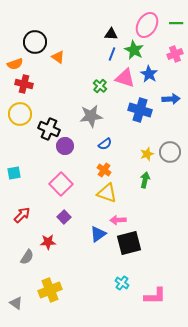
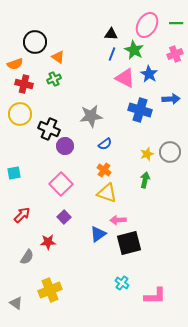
pink triangle: rotated 10 degrees clockwise
green cross: moved 46 px left, 7 px up; rotated 24 degrees clockwise
